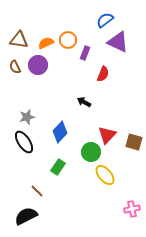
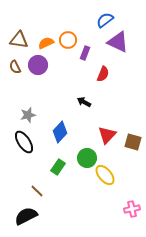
gray star: moved 1 px right, 2 px up
brown square: moved 1 px left
green circle: moved 4 px left, 6 px down
